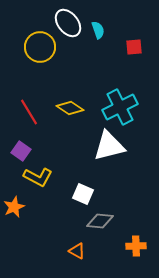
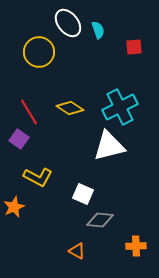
yellow circle: moved 1 px left, 5 px down
purple square: moved 2 px left, 12 px up
gray diamond: moved 1 px up
